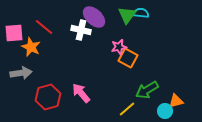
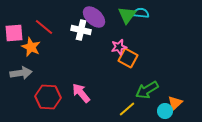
red hexagon: rotated 20 degrees clockwise
orange triangle: moved 1 px left, 2 px down; rotated 28 degrees counterclockwise
